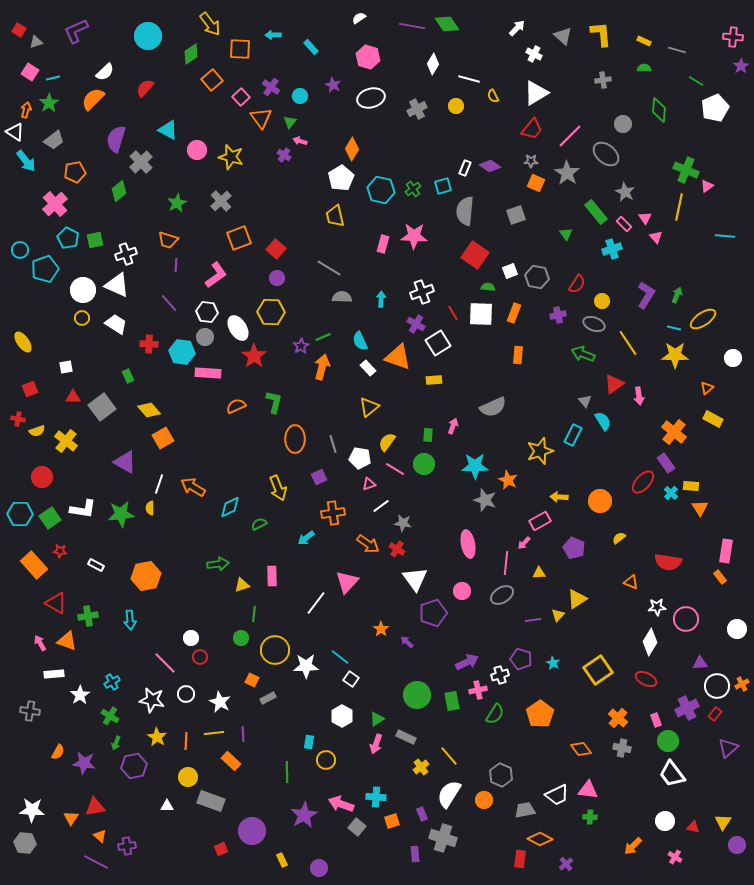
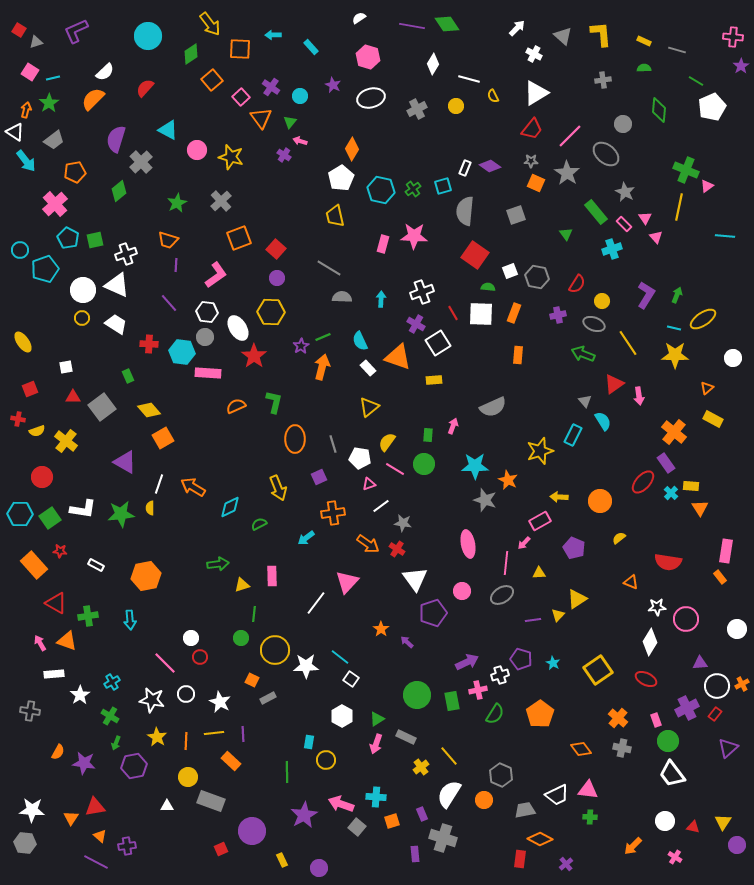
white pentagon at (715, 108): moved 3 px left, 1 px up
